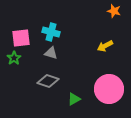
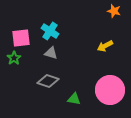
cyan cross: moved 1 px left, 1 px up; rotated 18 degrees clockwise
pink circle: moved 1 px right, 1 px down
green triangle: rotated 40 degrees clockwise
